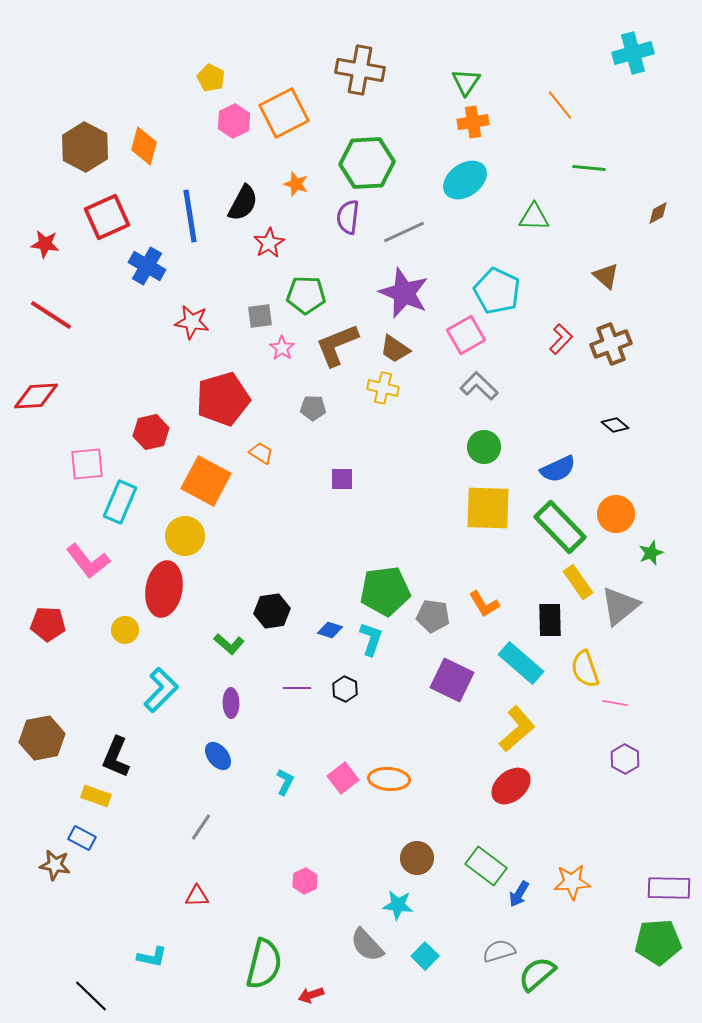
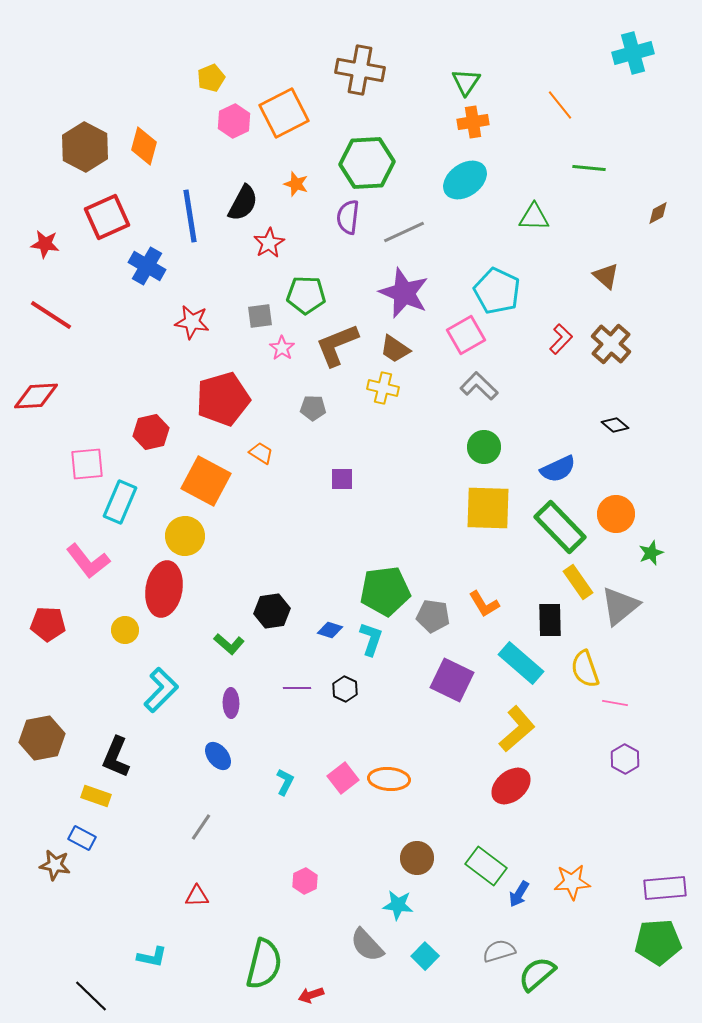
yellow pentagon at (211, 78): rotated 24 degrees clockwise
brown cross at (611, 344): rotated 27 degrees counterclockwise
purple rectangle at (669, 888): moved 4 px left; rotated 6 degrees counterclockwise
